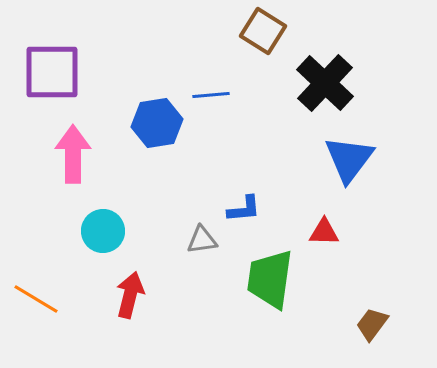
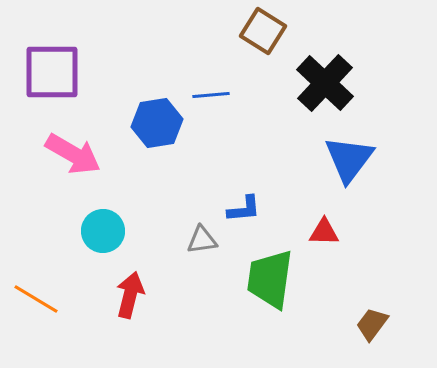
pink arrow: rotated 120 degrees clockwise
